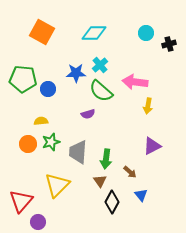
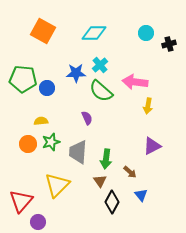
orange square: moved 1 px right, 1 px up
blue circle: moved 1 px left, 1 px up
purple semicircle: moved 1 px left, 4 px down; rotated 96 degrees counterclockwise
